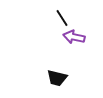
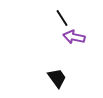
black trapezoid: rotated 140 degrees counterclockwise
